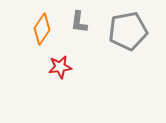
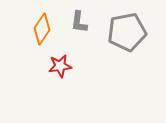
gray pentagon: moved 1 px left, 1 px down
red star: moved 1 px up
